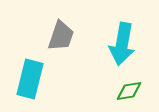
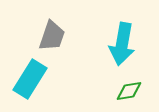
gray trapezoid: moved 9 px left
cyan rectangle: rotated 18 degrees clockwise
